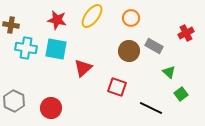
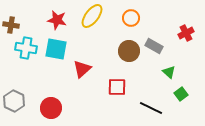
red triangle: moved 1 px left, 1 px down
red square: rotated 18 degrees counterclockwise
